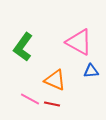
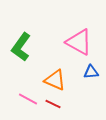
green L-shape: moved 2 px left
blue triangle: moved 1 px down
pink line: moved 2 px left
red line: moved 1 px right; rotated 14 degrees clockwise
